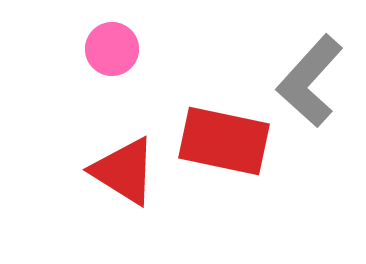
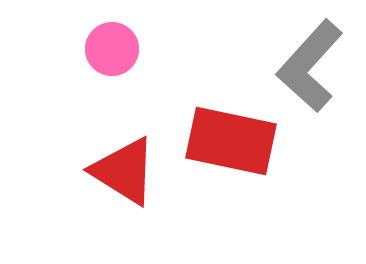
gray L-shape: moved 15 px up
red rectangle: moved 7 px right
